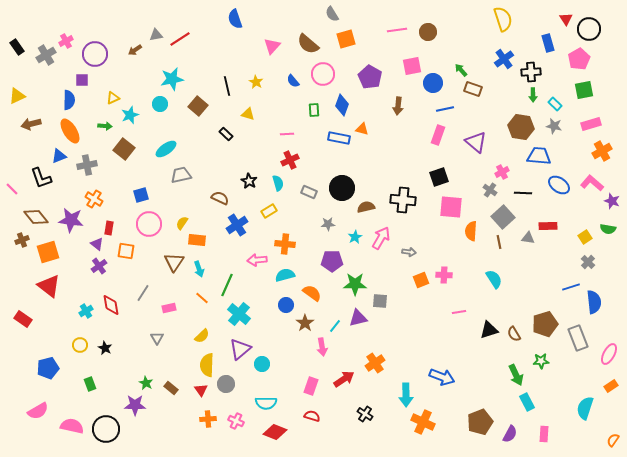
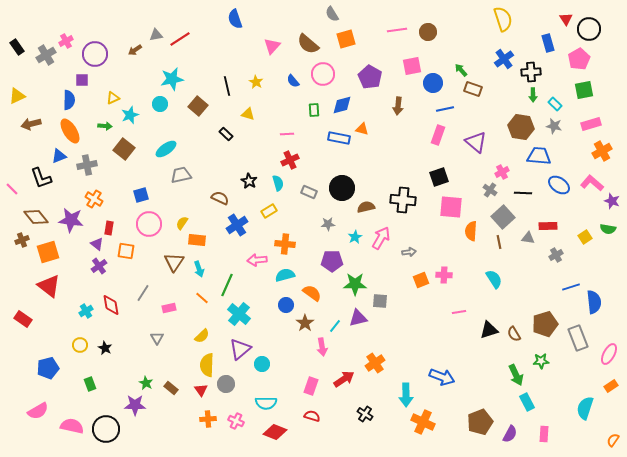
blue diamond at (342, 105): rotated 55 degrees clockwise
gray arrow at (409, 252): rotated 16 degrees counterclockwise
gray cross at (588, 262): moved 32 px left, 7 px up; rotated 16 degrees clockwise
